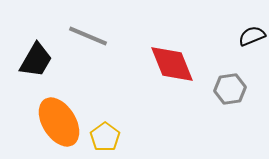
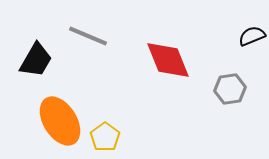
red diamond: moved 4 px left, 4 px up
orange ellipse: moved 1 px right, 1 px up
